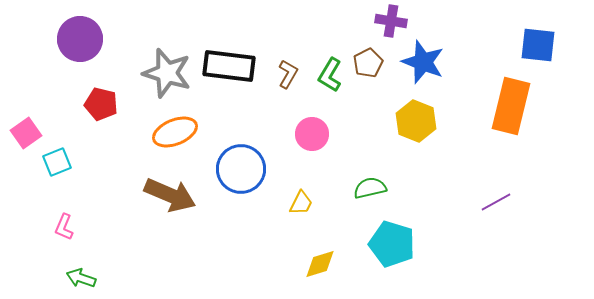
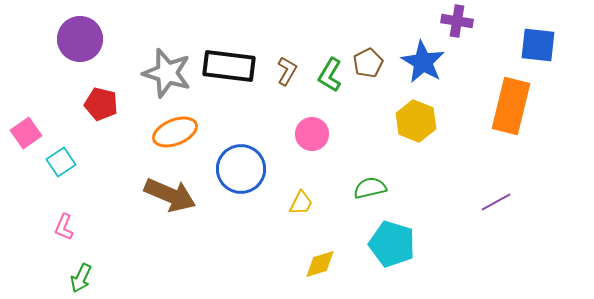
purple cross: moved 66 px right
blue star: rotated 9 degrees clockwise
brown L-shape: moved 1 px left, 3 px up
cyan square: moved 4 px right; rotated 12 degrees counterclockwise
green arrow: rotated 84 degrees counterclockwise
